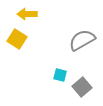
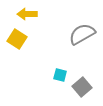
gray semicircle: moved 6 px up
